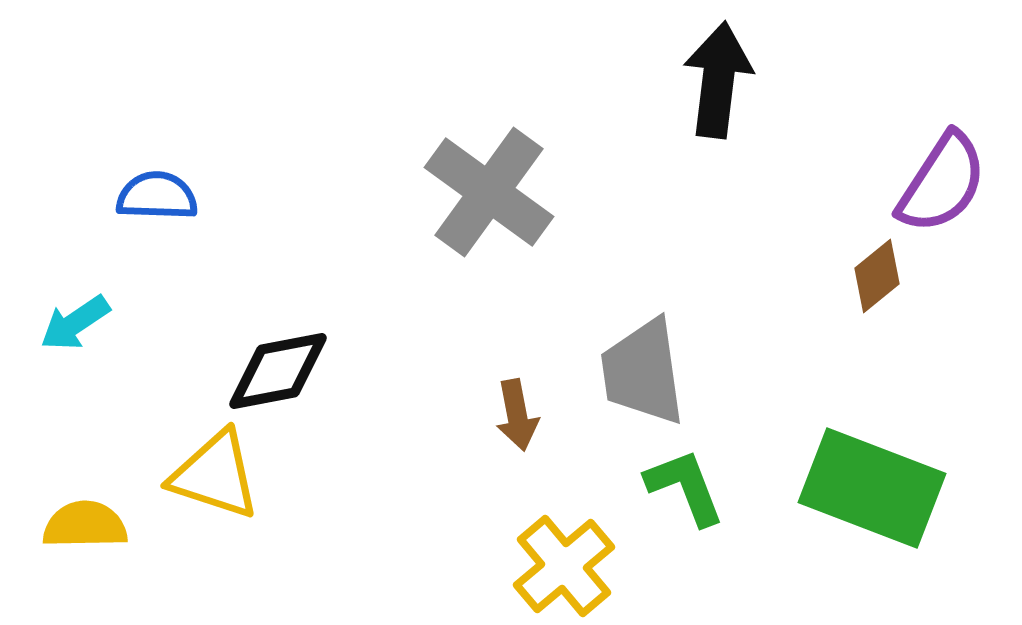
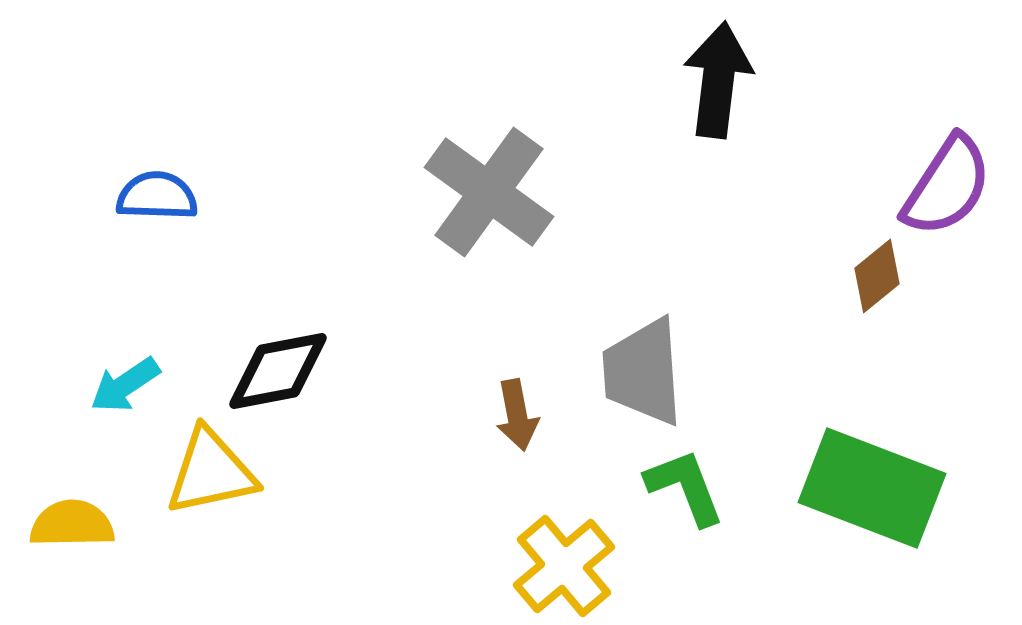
purple semicircle: moved 5 px right, 3 px down
cyan arrow: moved 50 px right, 62 px down
gray trapezoid: rotated 4 degrees clockwise
yellow triangle: moved 4 px left, 3 px up; rotated 30 degrees counterclockwise
yellow semicircle: moved 13 px left, 1 px up
